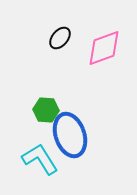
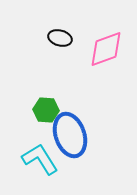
black ellipse: rotated 65 degrees clockwise
pink diamond: moved 2 px right, 1 px down
